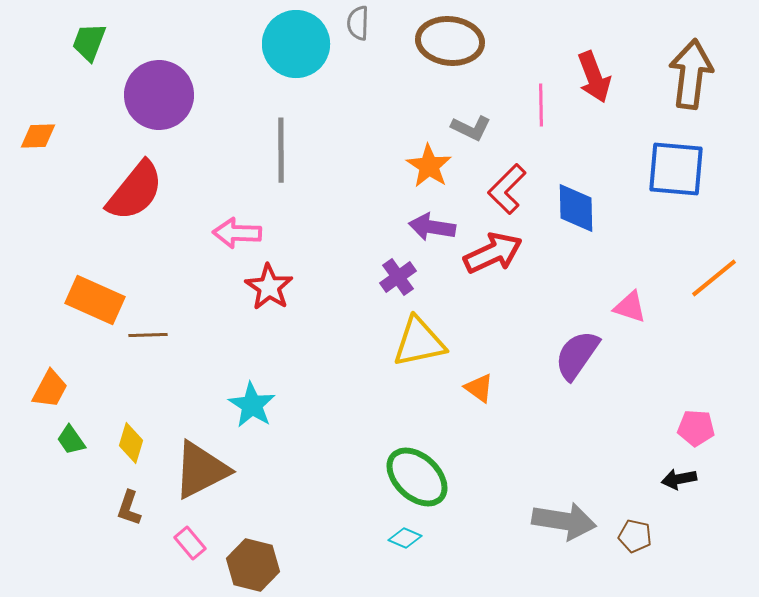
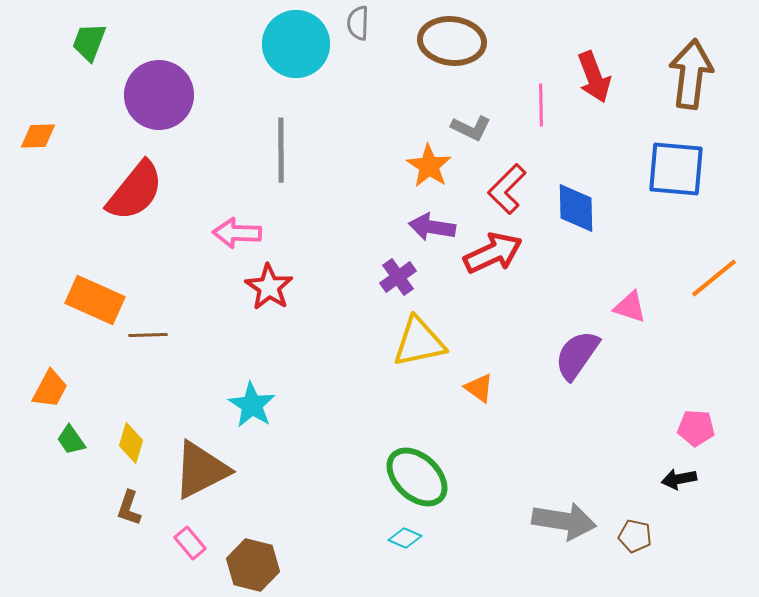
brown ellipse at (450, 41): moved 2 px right
